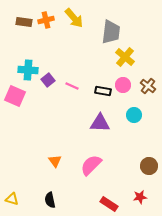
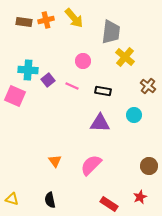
pink circle: moved 40 px left, 24 px up
red star: rotated 16 degrees counterclockwise
